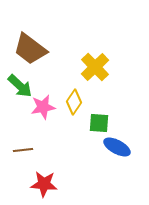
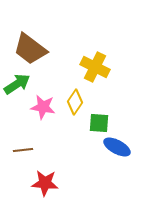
yellow cross: rotated 20 degrees counterclockwise
green arrow: moved 3 px left, 2 px up; rotated 76 degrees counterclockwise
yellow diamond: moved 1 px right
pink star: rotated 20 degrees clockwise
red star: moved 1 px right, 1 px up
